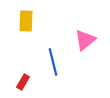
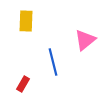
red rectangle: moved 2 px down
